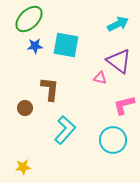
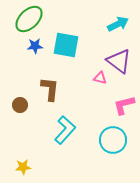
brown circle: moved 5 px left, 3 px up
